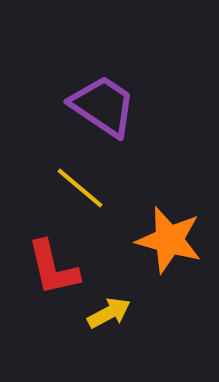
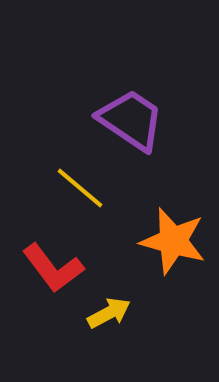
purple trapezoid: moved 28 px right, 14 px down
orange star: moved 4 px right, 1 px down
red L-shape: rotated 24 degrees counterclockwise
